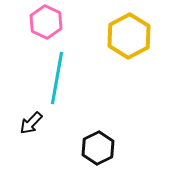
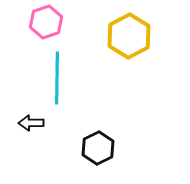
pink hexagon: rotated 16 degrees clockwise
cyan line: rotated 9 degrees counterclockwise
black arrow: rotated 45 degrees clockwise
